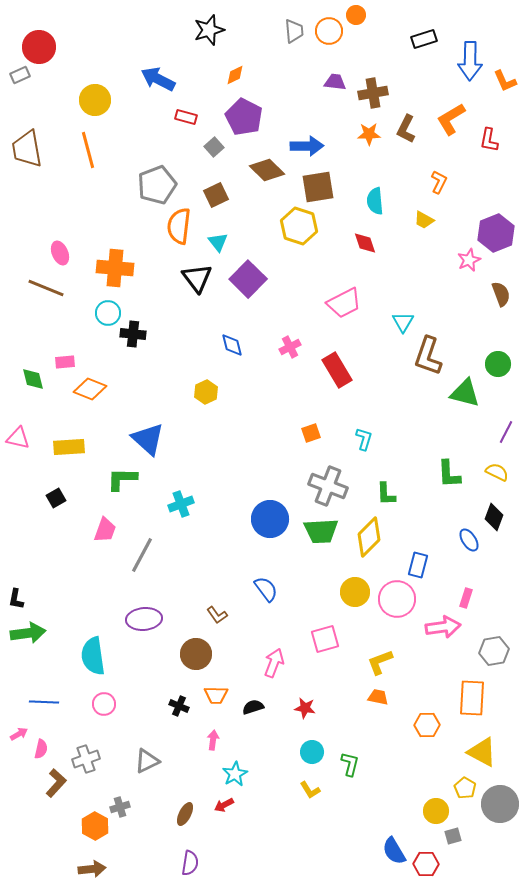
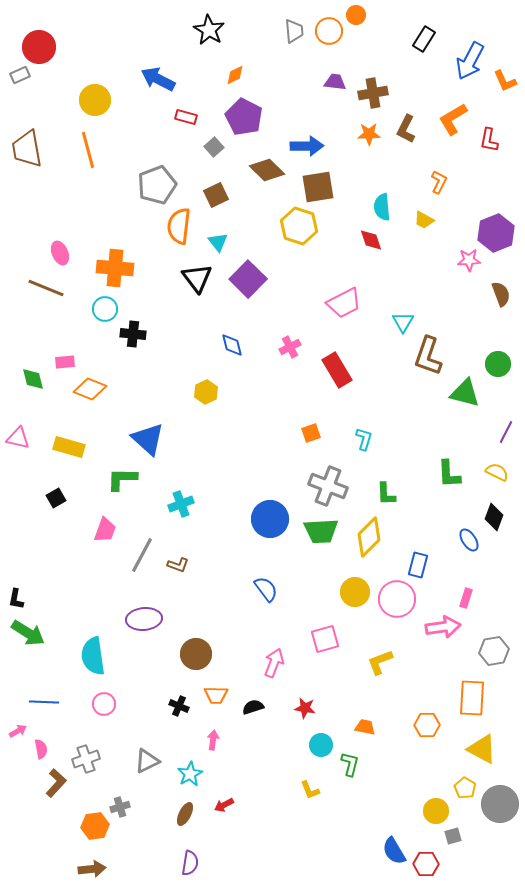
black star at (209, 30): rotated 24 degrees counterclockwise
black rectangle at (424, 39): rotated 40 degrees counterclockwise
blue arrow at (470, 61): rotated 27 degrees clockwise
orange L-shape at (451, 119): moved 2 px right
cyan semicircle at (375, 201): moved 7 px right, 6 px down
red diamond at (365, 243): moved 6 px right, 3 px up
pink star at (469, 260): rotated 20 degrees clockwise
cyan circle at (108, 313): moved 3 px left, 4 px up
yellow rectangle at (69, 447): rotated 20 degrees clockwise
brown L-shape at (217, 615): moved 39 px left, 50 px up; rotated 35 degrees counterclockwise
green arrow at (28, 633): rotated 40 degrees clockwise
orange trapezoid at (378, 697): moved 13 px left, 30 px down
pink arrow at (19, 734): moved 1 px left, 3 px up
pink semicircle at (41, 749): rotated 24 degrees counterclockwise
cyan circle at (312, 752): moved 9 px right, 7 px up
yellow triangle at (482, 752): moved 3 px up
cyan star at (235, 774): moved 45 px left
yellow L-shape at (310, 790): rotated 10 degrees clockwise
orange hexagon at (95, 826): rotated 24 degrees clockwise
